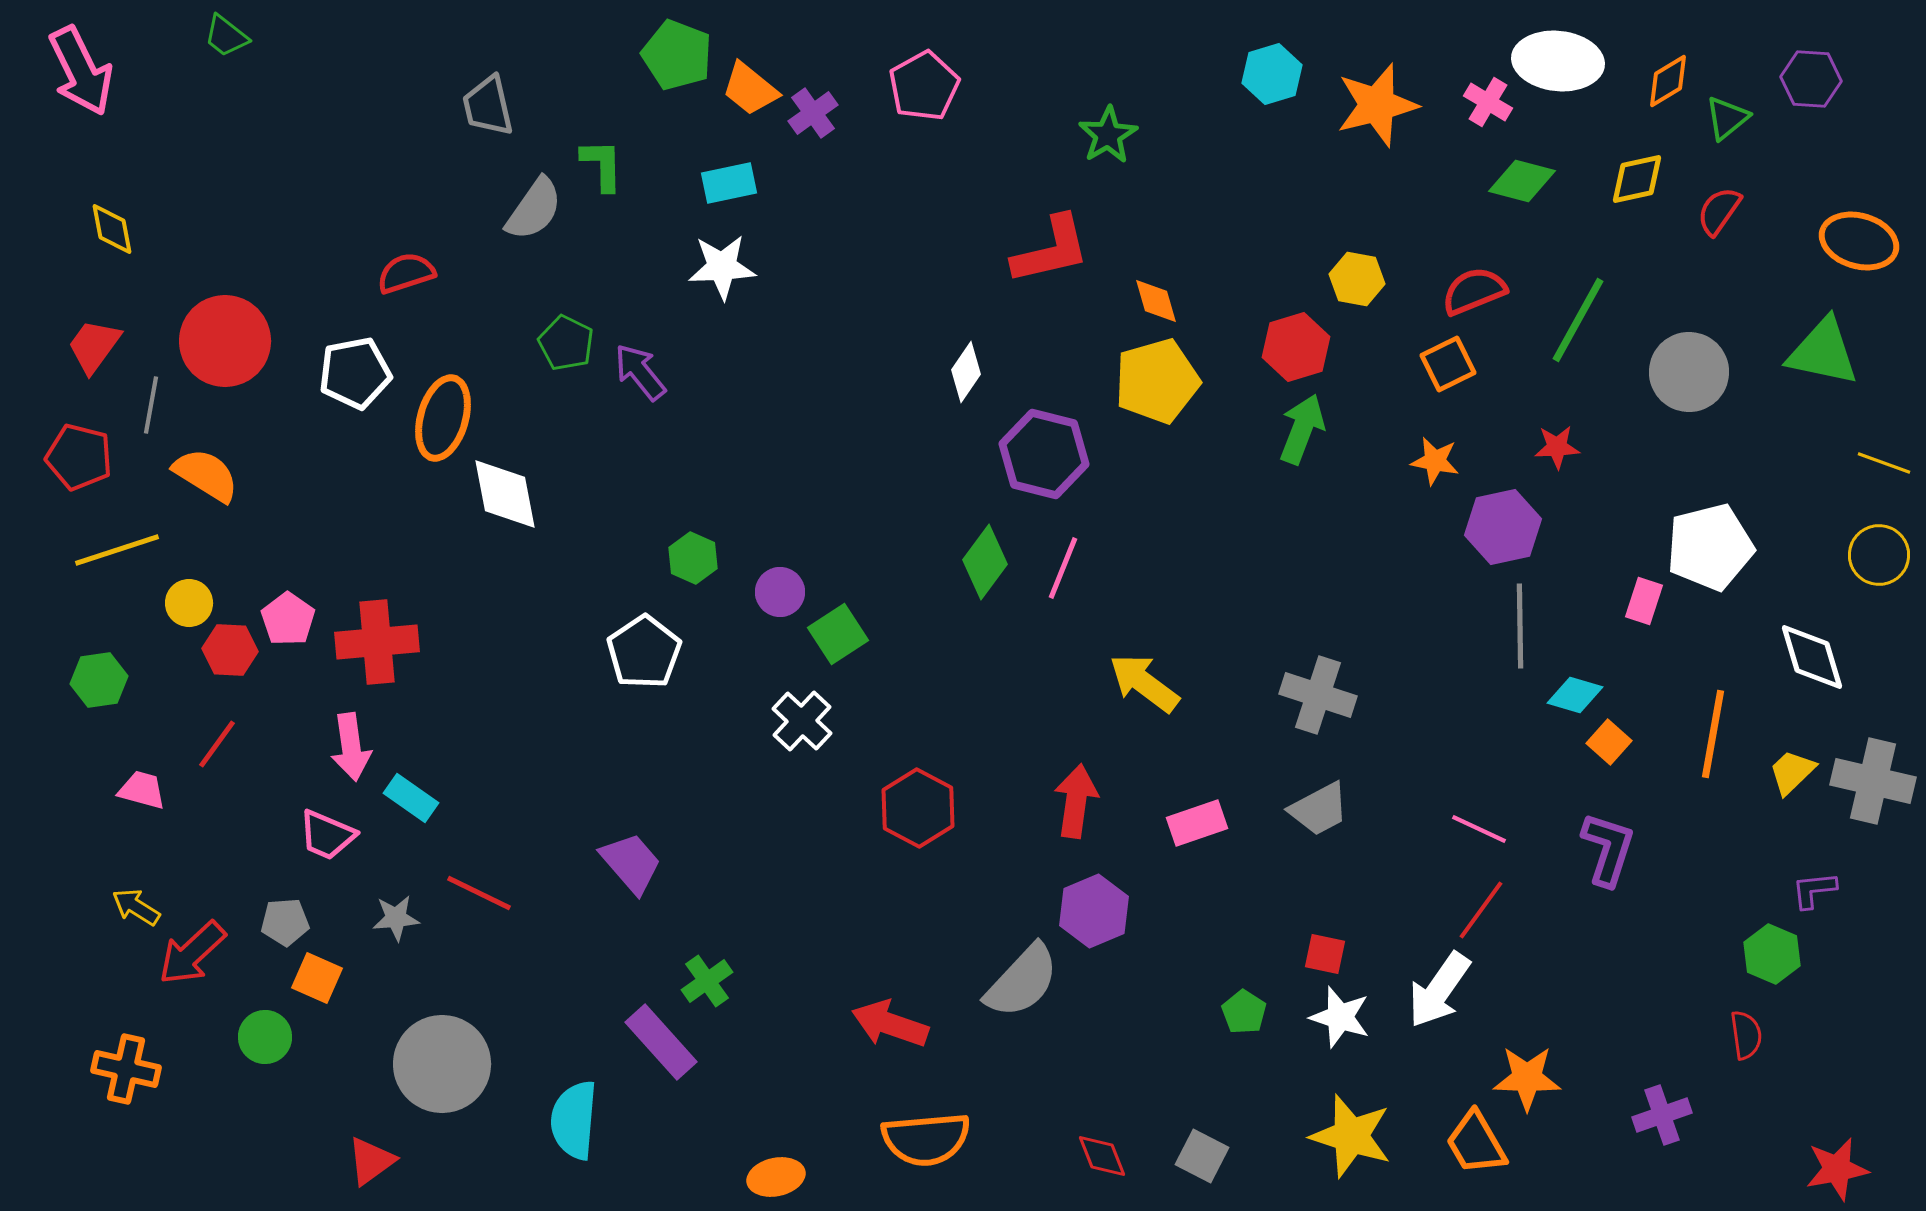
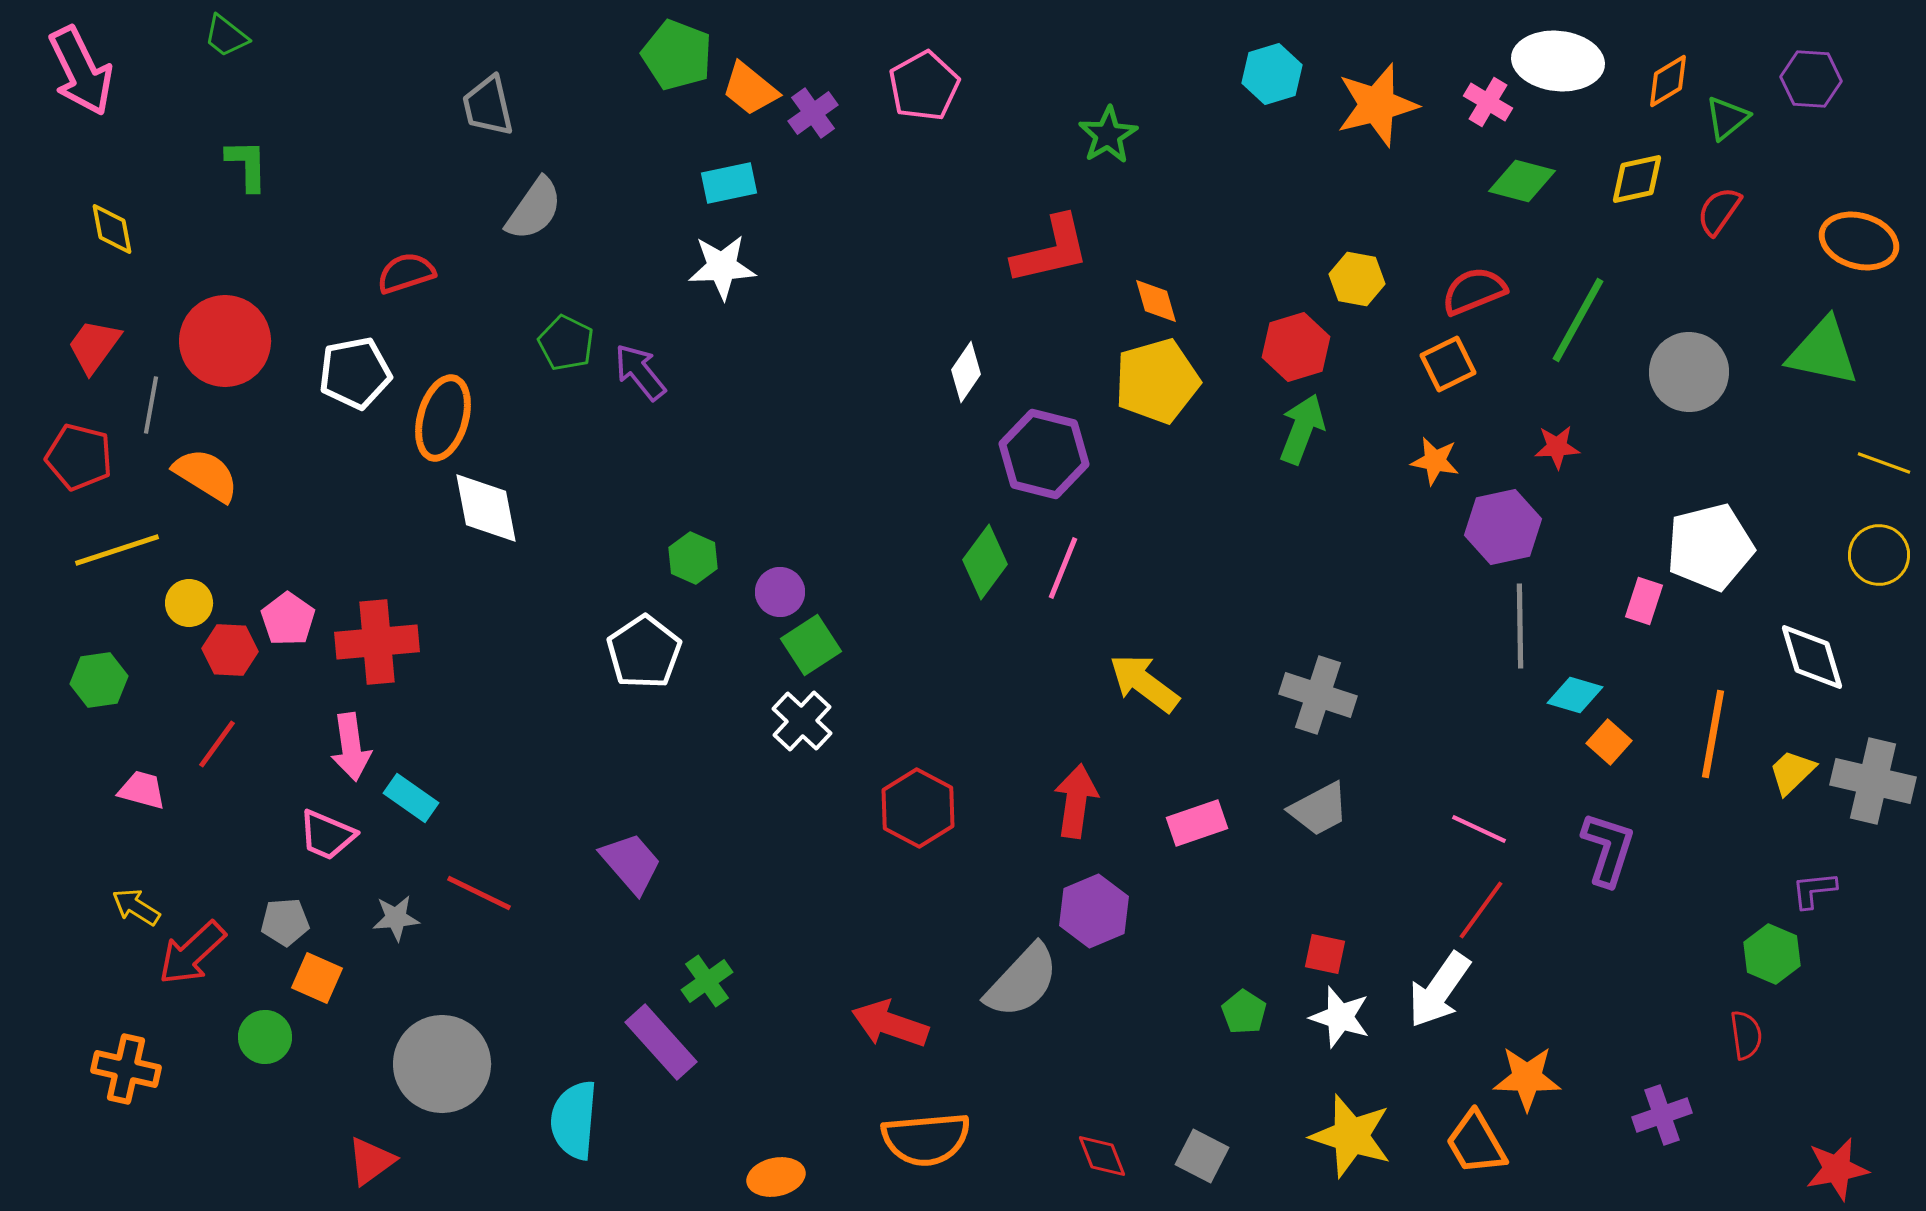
green L-shape at (602, 165): moved 355 px left
white diamond at (505, 494): moved 19 px left, 14 px down
green square at (838, 634): moved 27 px left, 11 px down
